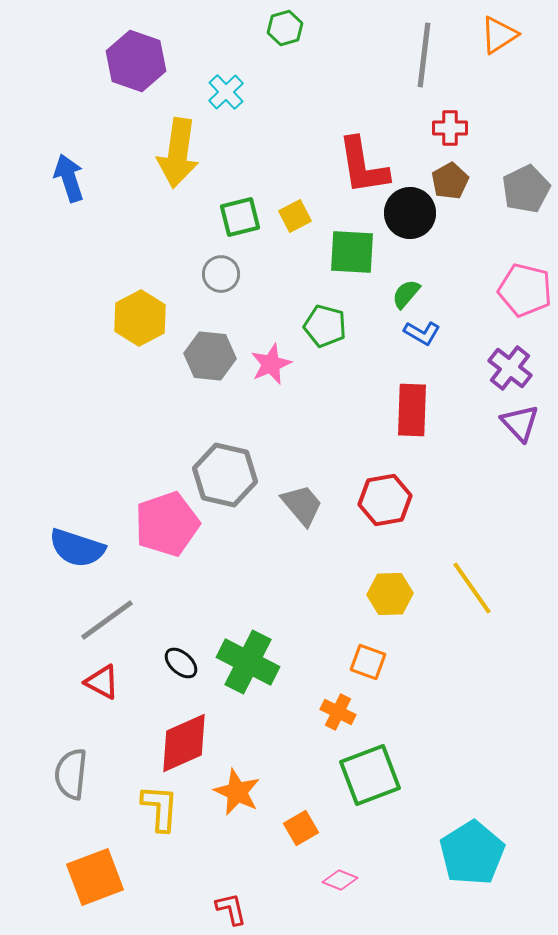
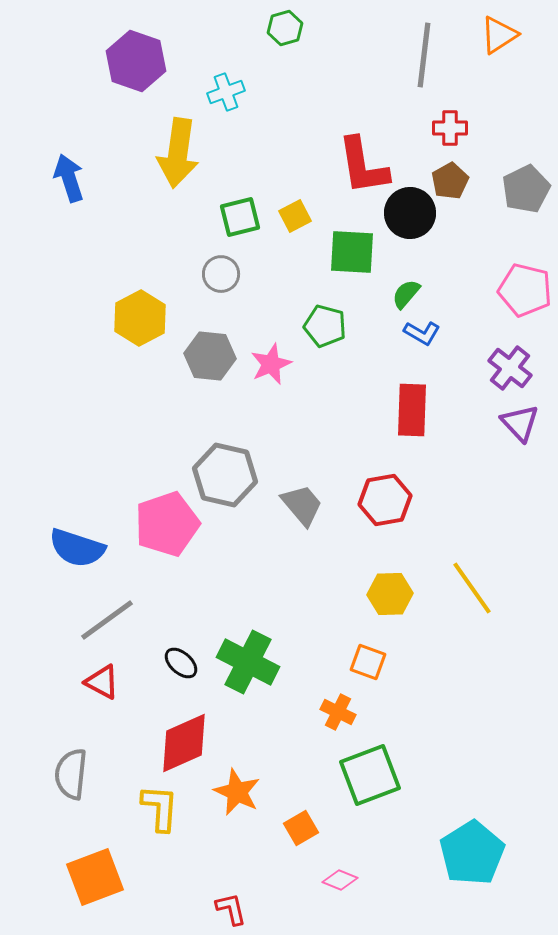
cyan cross at (226, 92): rotated 24 degrees clockwise
